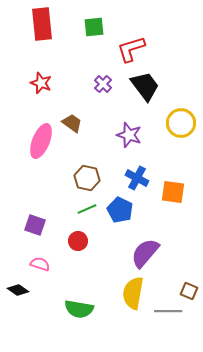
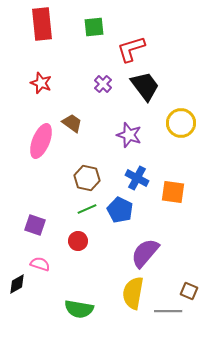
black diamond: moved 1 px left, 6 px up; rotated 65 degrees counterclockwise
